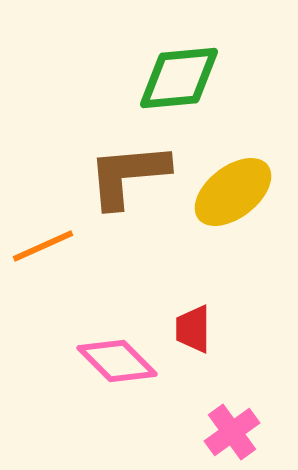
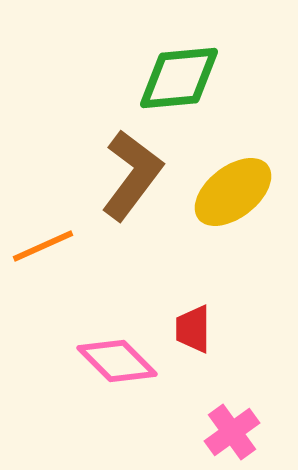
brown L-shape: moved 4 px right; rotated 132 degrees clockwise
